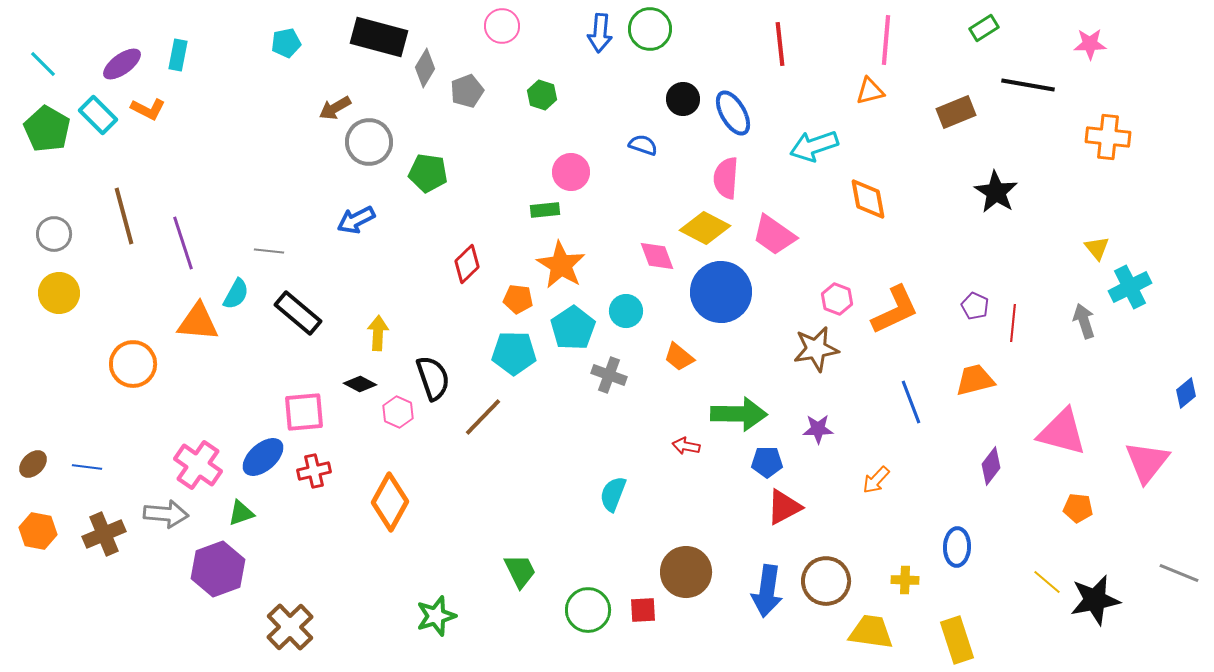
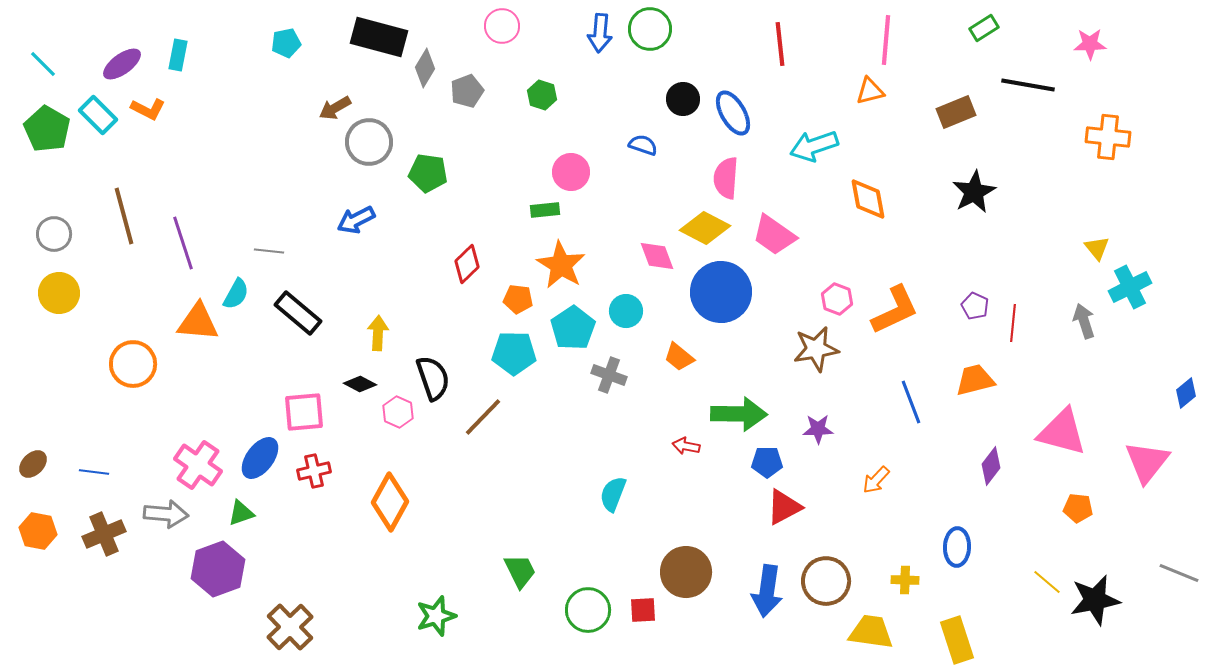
black star at (996, 192): moved 22 px left; rotated 12 degrees clockwise
blue ellipse at (263, 457): moved 3 px left, 1 px down; rotated 12 degrees counterclockwise
blue line at (87, 467): moved 7 px right, 5 px down
